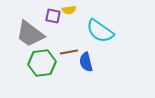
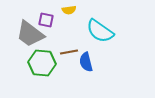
purple square: moved 7 px left, 4 px down
green hexagon: rotated 12 degrees clockwise
